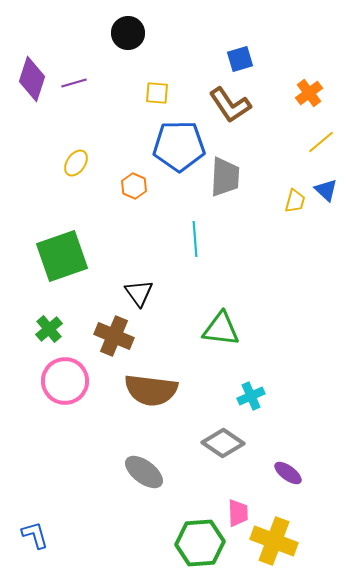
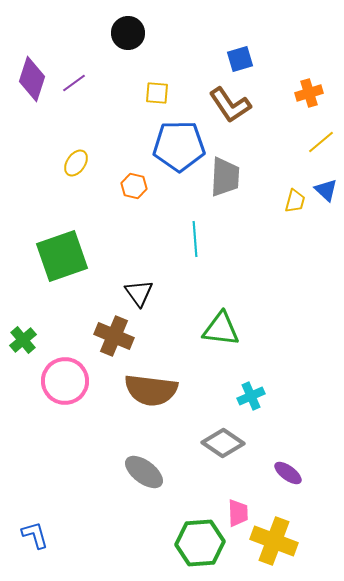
purple line: rotated 20 degrees counterclockwise
orange cross: rotated 20 degrees clockwise
orange hexagon: rotated 10 degrees counterclockwise
green cross: moved 26 px left, 11 px down
